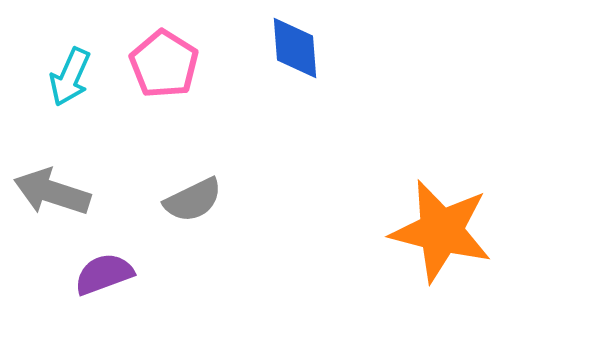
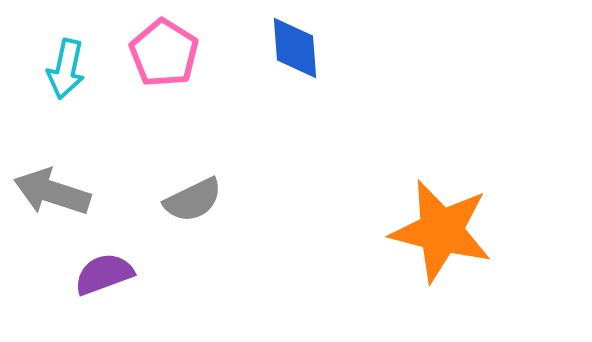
pink pentagon: moved 11 px up
cyan arrow: moved 4 px left, 8 px up; rotated 12 degrees counterclockwise
